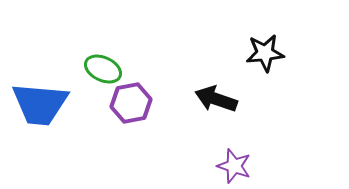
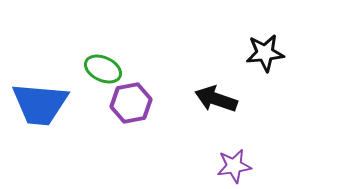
purple star: rotated 28 degrees counterclockwise
